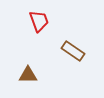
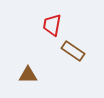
red trapezoid: moved 13 px right, 4 px down; rotated 150 degrees counterclockwise
